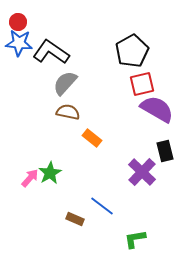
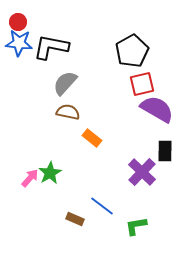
black L-shape: moved 5 px up; rotated 24 degrees counterclockwise
black rectangle: rotated 15 degrees clockwise
green L-shape: moved 1 px right, 13 px up
